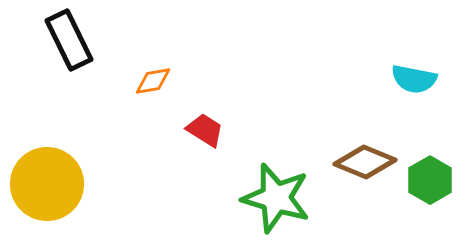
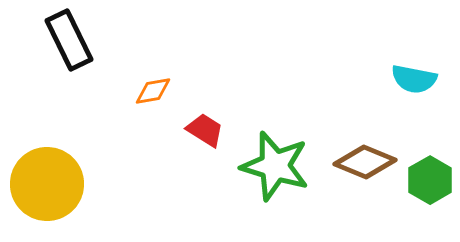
orange diamond: moved 10 px down
green star: moved 1 px left, 32 px up
